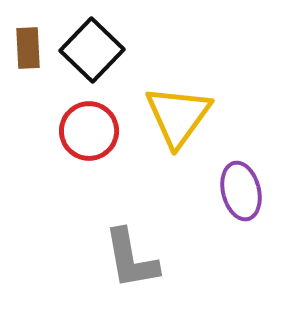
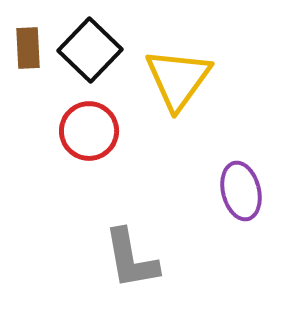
black square: moved 2 px left
yellow triangle: moved 37 px up
